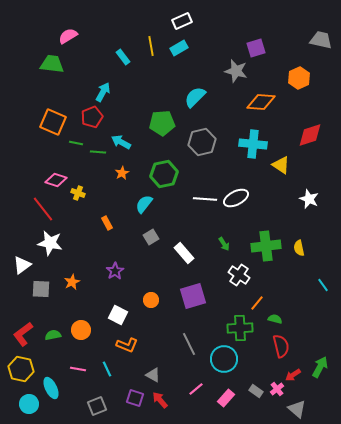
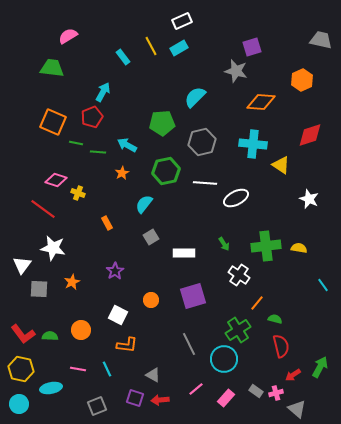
yellow line at (151, 46): rotated 18 degrees counterclockwise
purple square at (256, 48): moved 4 px left, 1 px up
green trapezoid at (52, 64): moved 4 px down
orange hexagon at (299, 78): moved 3 px right, 2 px down
cyan arrow at (121, 142): moved 6 px right, 3 px down
green hexagon at (164, 174): moved 2 px right, 3 px up
white line at (205, 199): moved 16 px up
red line at (43, 209): rotated 16 degrees counterclockwise
white star at (50, 243): moved 3 px right, 5 px down
yellow semicircle at (299, 248): rotated 112 degrees clockwise
white rectangle at (184, 253): rotated 50 degrees counterclockwise
white triangle at (22, 265): rotated 18 degrees counterclockwise
gray square at (41, 289): moved 2 px left
green cross at (240, 328): moved 2 px left, 2 px down; rotated 30 degrees counterclockwise
red L-shape at (23, 334): rotated 90 degrees counterclockwise
green semicircle at (53, 335): moved 3 px left, 1 px down; rotated 14 degrees clockwise
orange L-shape at (127, 345): rotated 15 degrees counterclockwise
cyan ellipse at (51, 388): rotated 75 degrees counterclockwise
pink cross at (277, 389): moved 1 px left, 4 px down; rotated 24 degrees clockwise
red arrow at (160, 400): rotated 54 degrees counterclockwise
cyan circle at (29, 404): moved 10 px left
